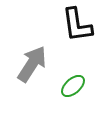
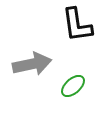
gray arrow: rotated 45 degrees clockwise
